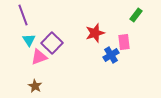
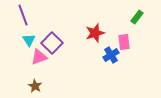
green rectangle: moved 1 px right, 2 px down
